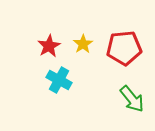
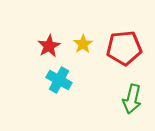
green arrow: rotated 52 degrees clockwise
